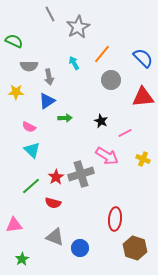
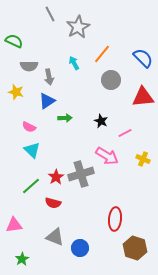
yellow star: rotated 14 degrees clockwise
